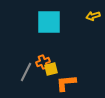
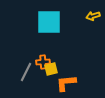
orange cross: rotated 16 degrees clockwise
